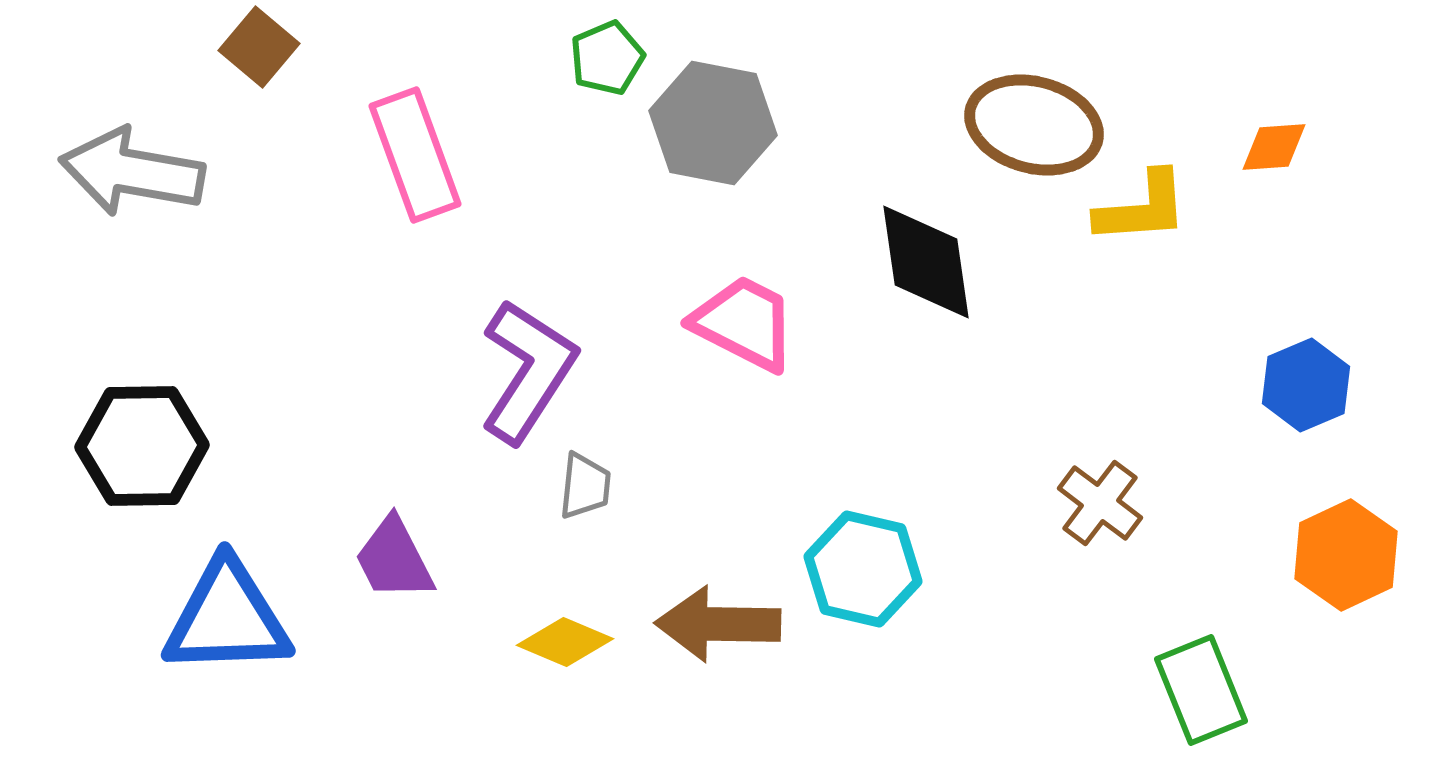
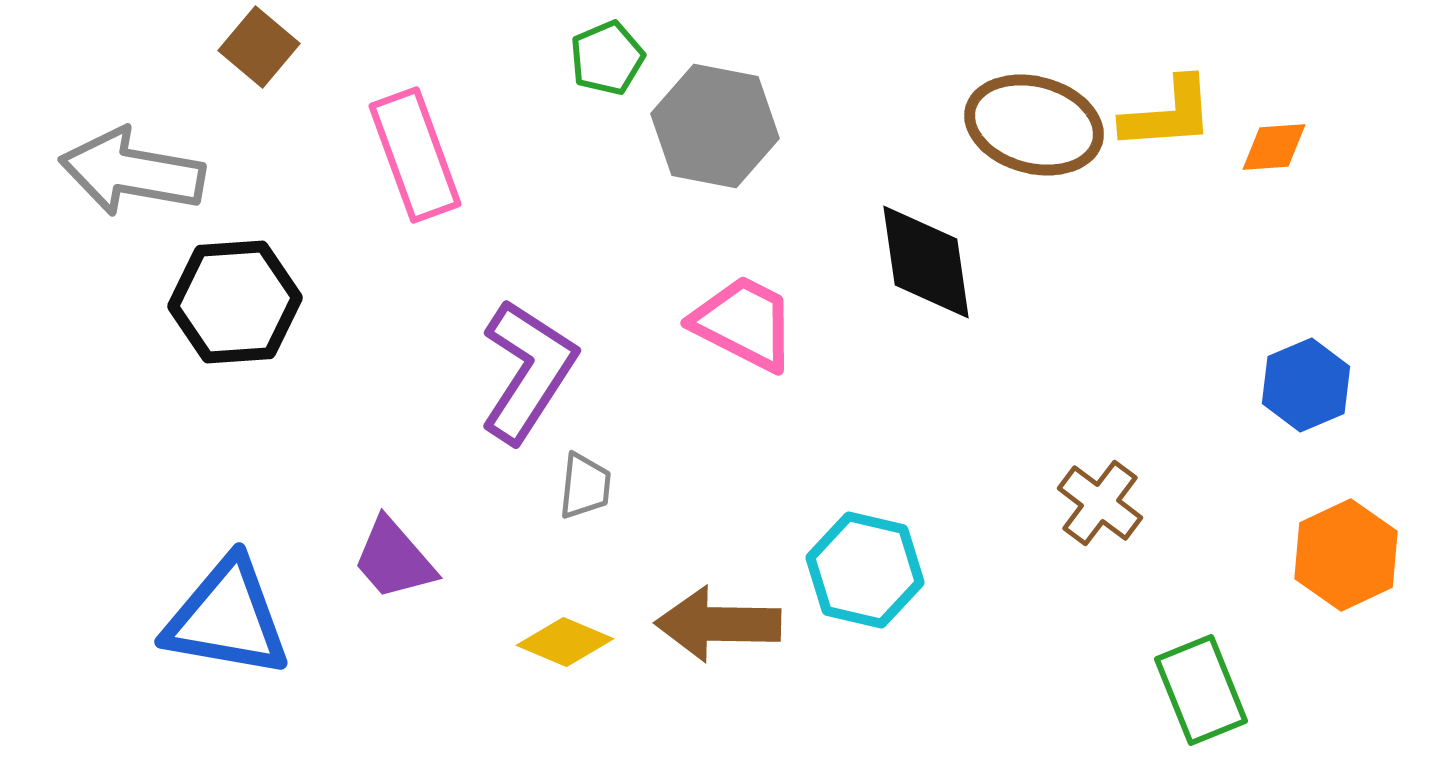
gray hexagon: moved 2 px right, 3 px down
yellow L-shape: moved 26 px right, 94 px up
black hexagon: moved 93 px right, 144 px up; rotated 3 degrees counterclockwise
purple trapezoid: rotated 14 degrees counterclockwise
cyan hexagon: moved 2 px right, 1 px down
blue triangle: rotated 12 degrees clockwise
